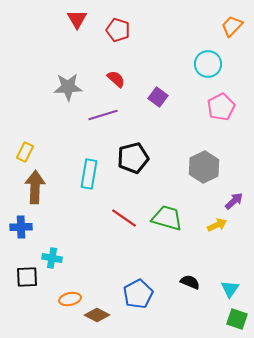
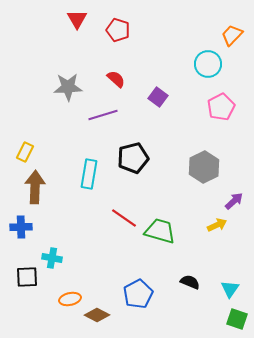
orange trapezoid: moved 9 px down
green trapezoid: moved 7 px left, 13 px down
